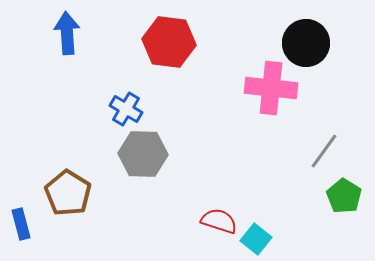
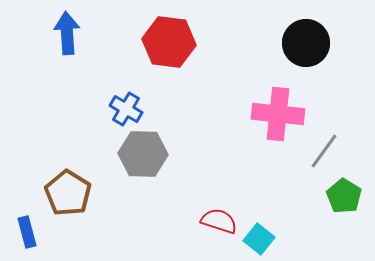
pink cross: moved 7 px right, 26 px down
blue rectangle: moved 6 px right, 8 px down
cyan square: moved 3 px right
